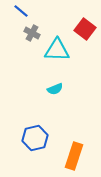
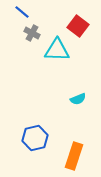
blue line: moved 1 px right, 1 px down
red square: moved 7 px left, 3 px up
cyan semicircle: moved 23 px right, 10 px down
